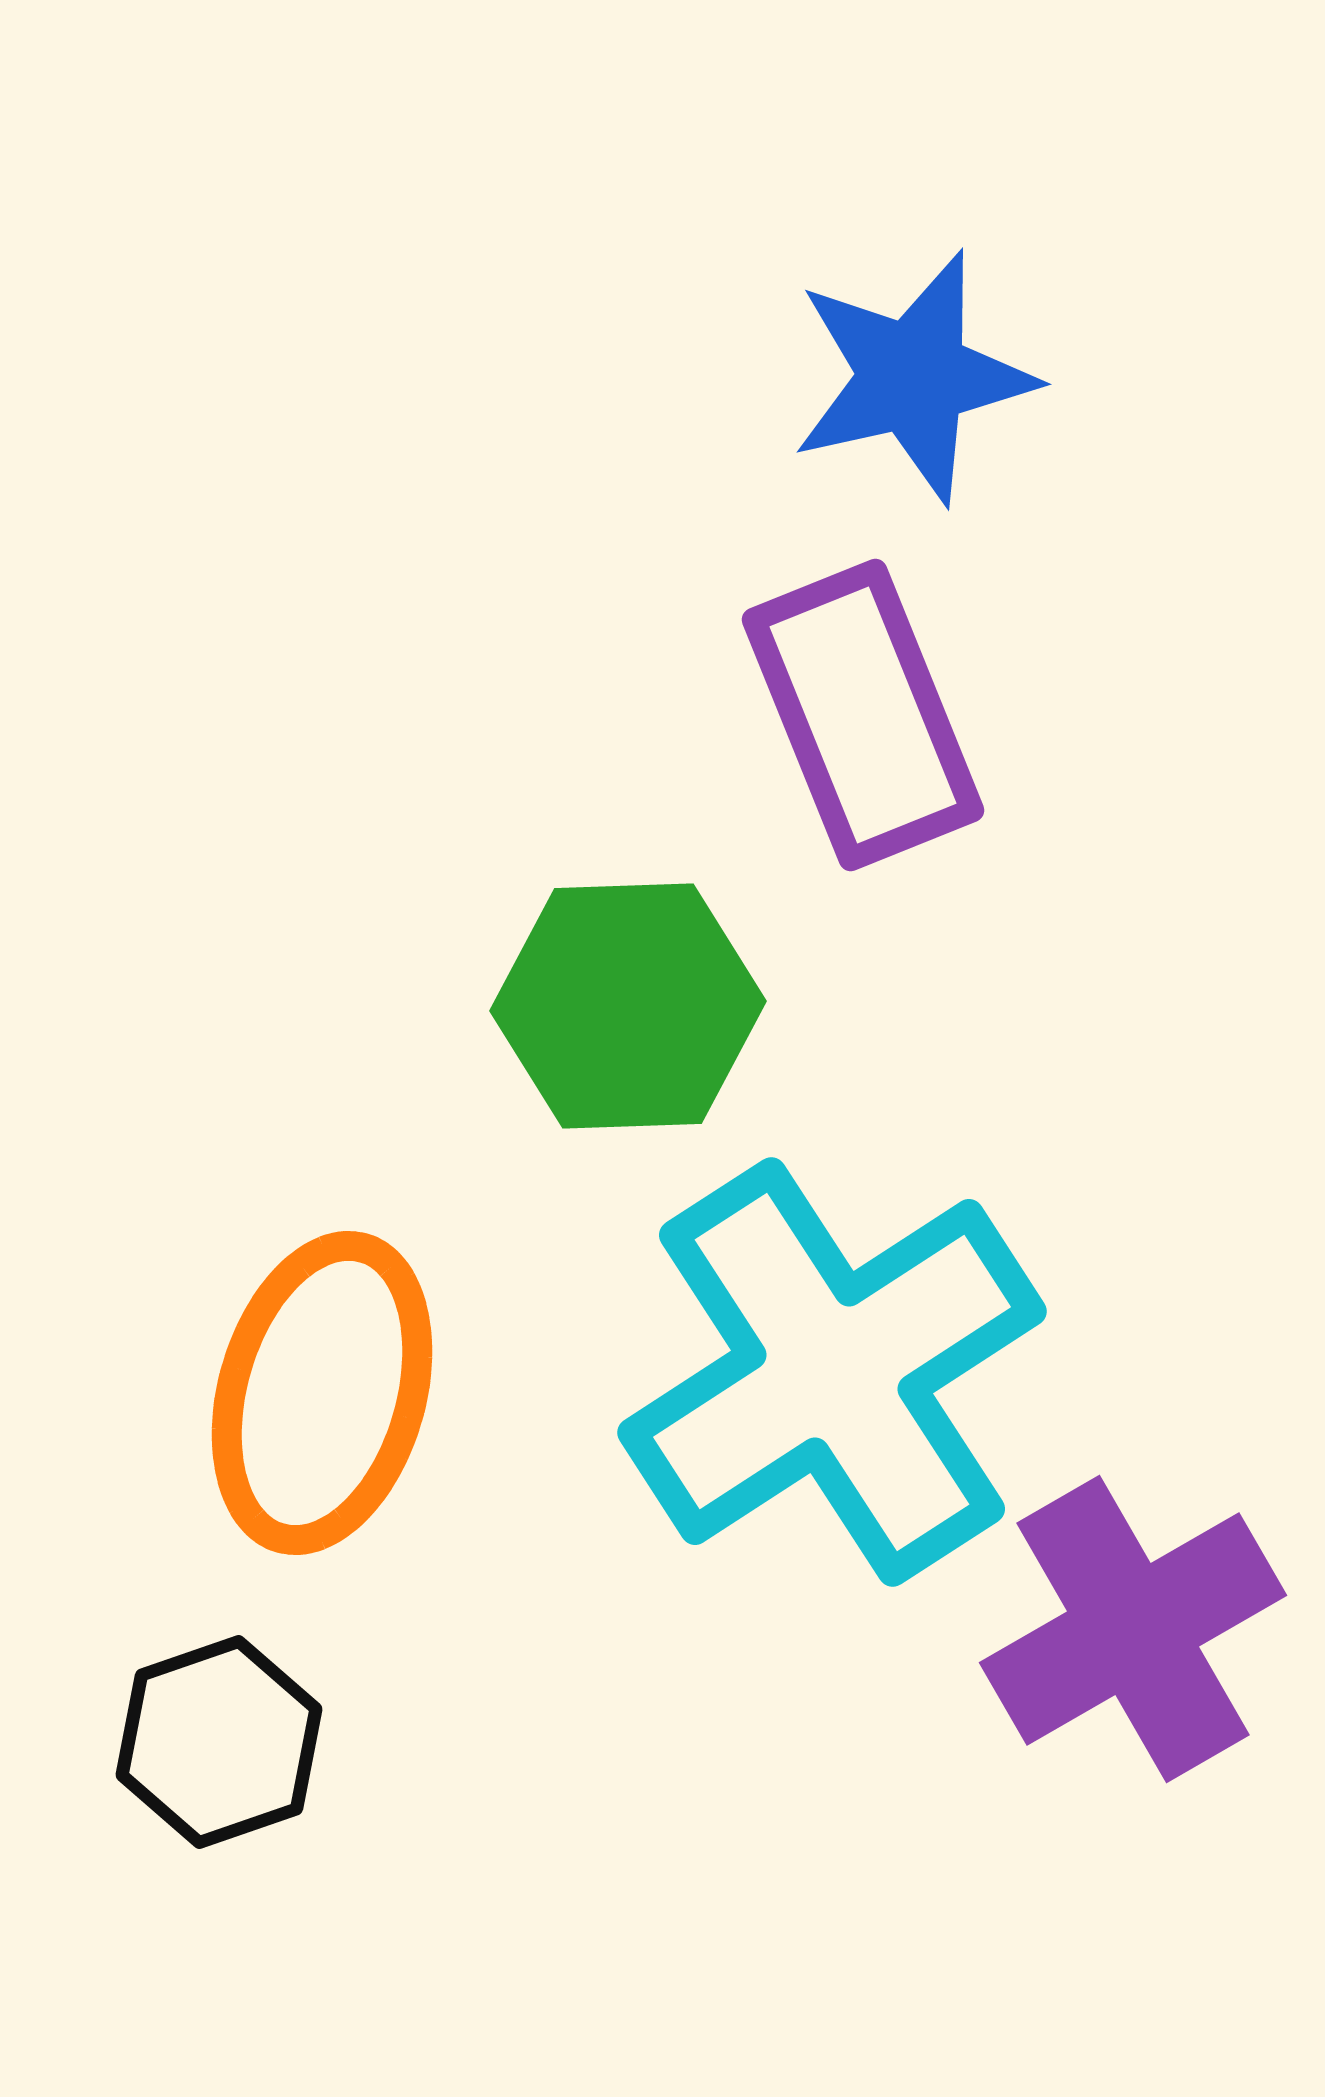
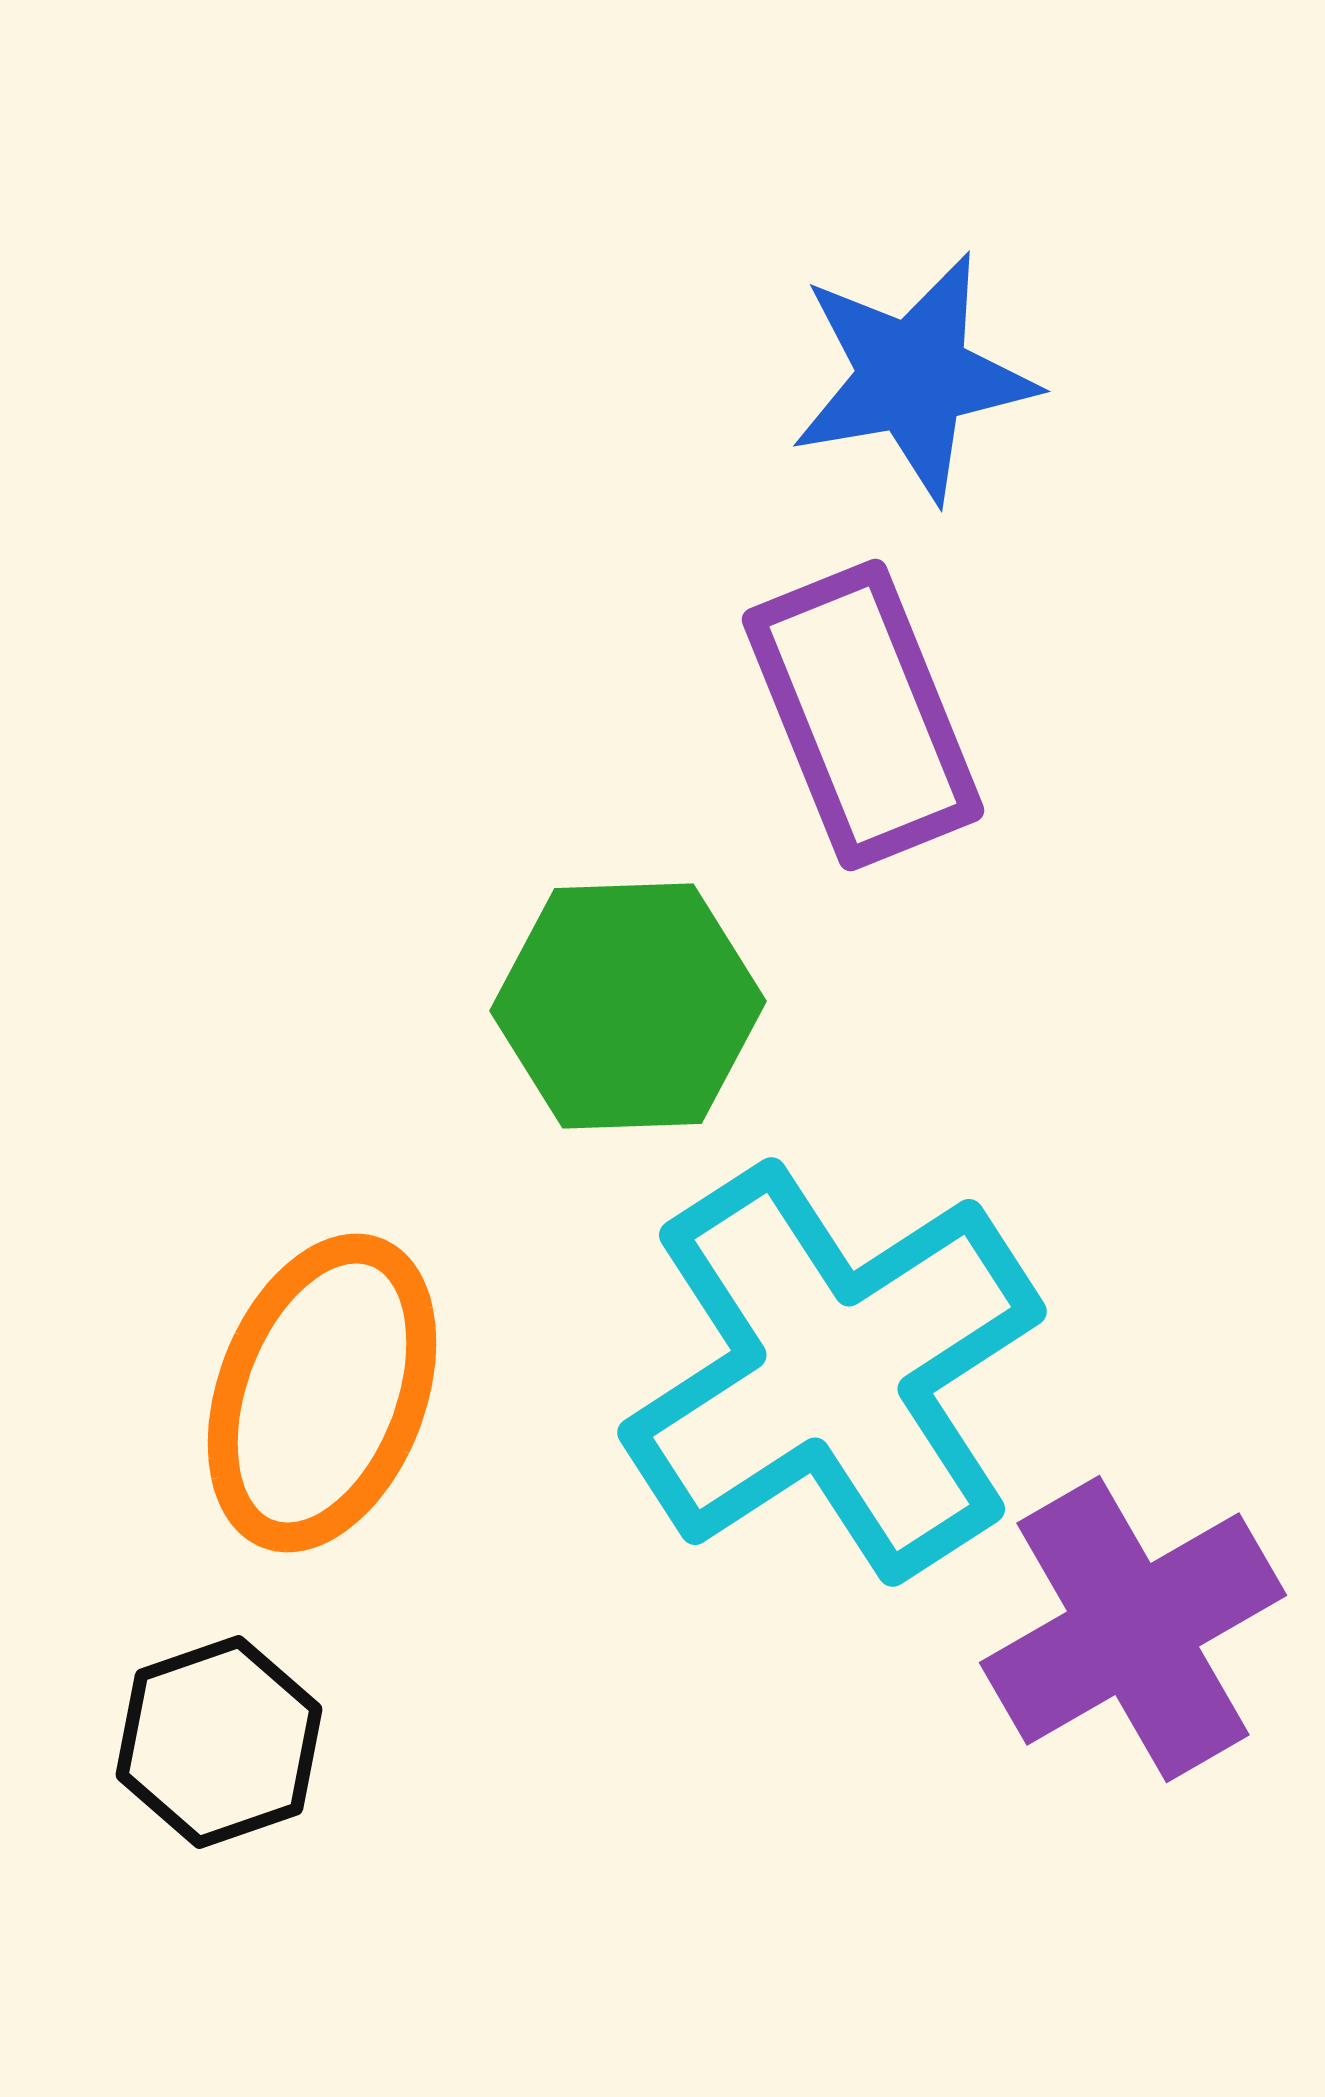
blue star: rotated 3 degrees clockwise
orange ellipse: rotated 5 degrees clockwise
